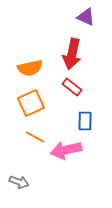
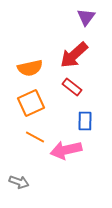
purple triangle: rotated 42 degrees clockwise
red arrow: moved 2 px right, 1 px down; rotated 36 degrees clockwise
